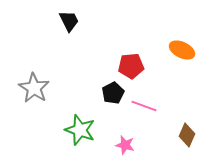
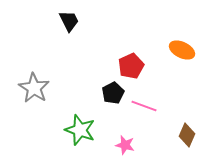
red pentagon: rotated 20 degrees counterclockwise
